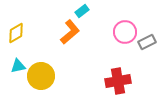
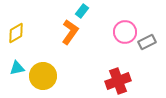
cyan rectangle: rotated 16 degrees counterclockwise
orange L-shape: rotated 15 degrees counterclockwise
cyan triangle: moved 1 px left, 2 px down
yellow circle: moved 2 px right
red cross: rotated 10 degrees counterclockwise
